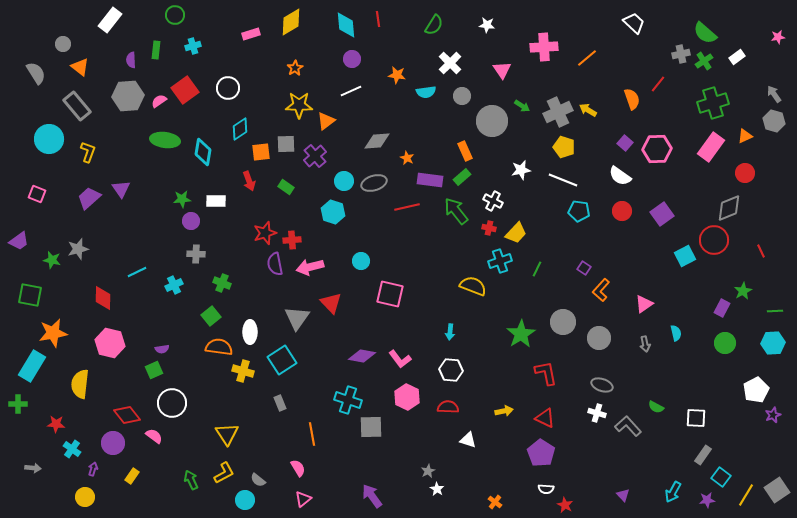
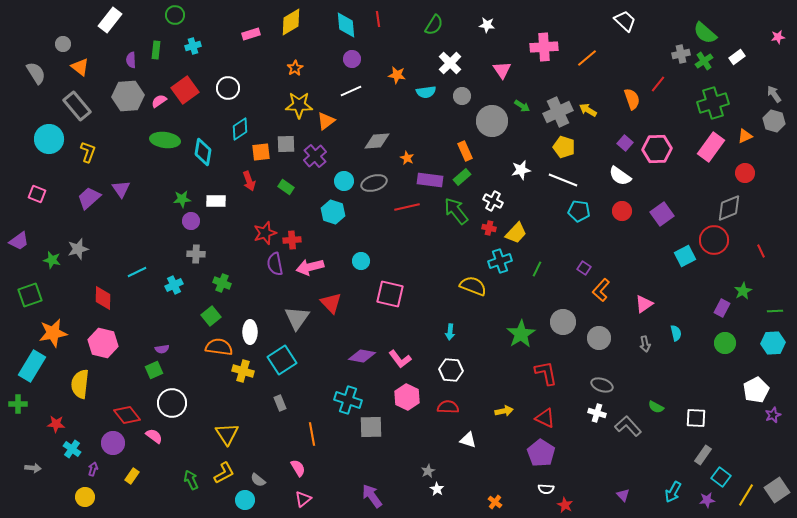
white trapezoid at (634, 23): moved 9 px left, 2 px up
green square at (30, 295): rotated 30 degrees counterclockwise
pink hexagon at (110, 343): moved 7 px left
